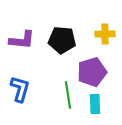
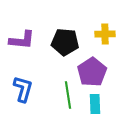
black pentagon: moved 3 px right, 2 px down
purple pentagon: rotated 16 degrees counterclockwise
blue L-shape: moved 3 px right
